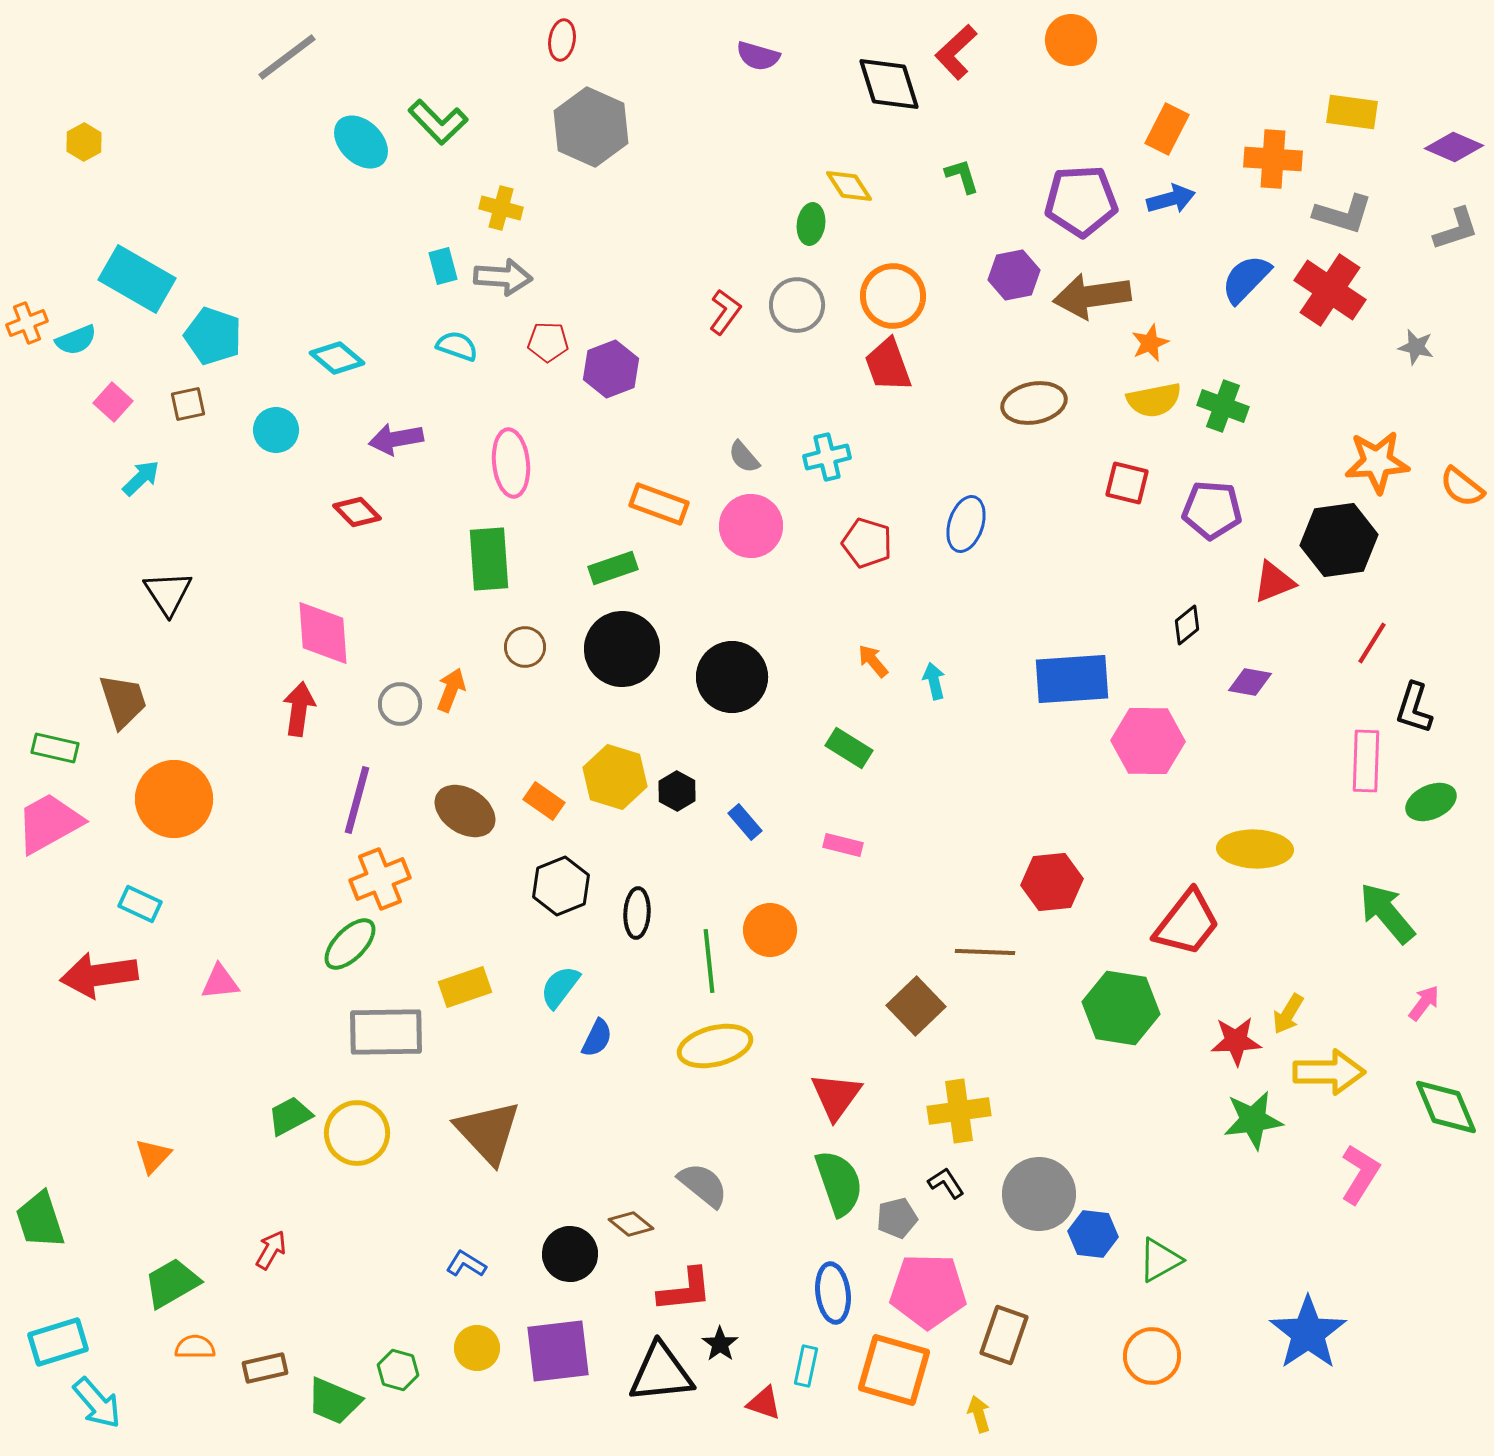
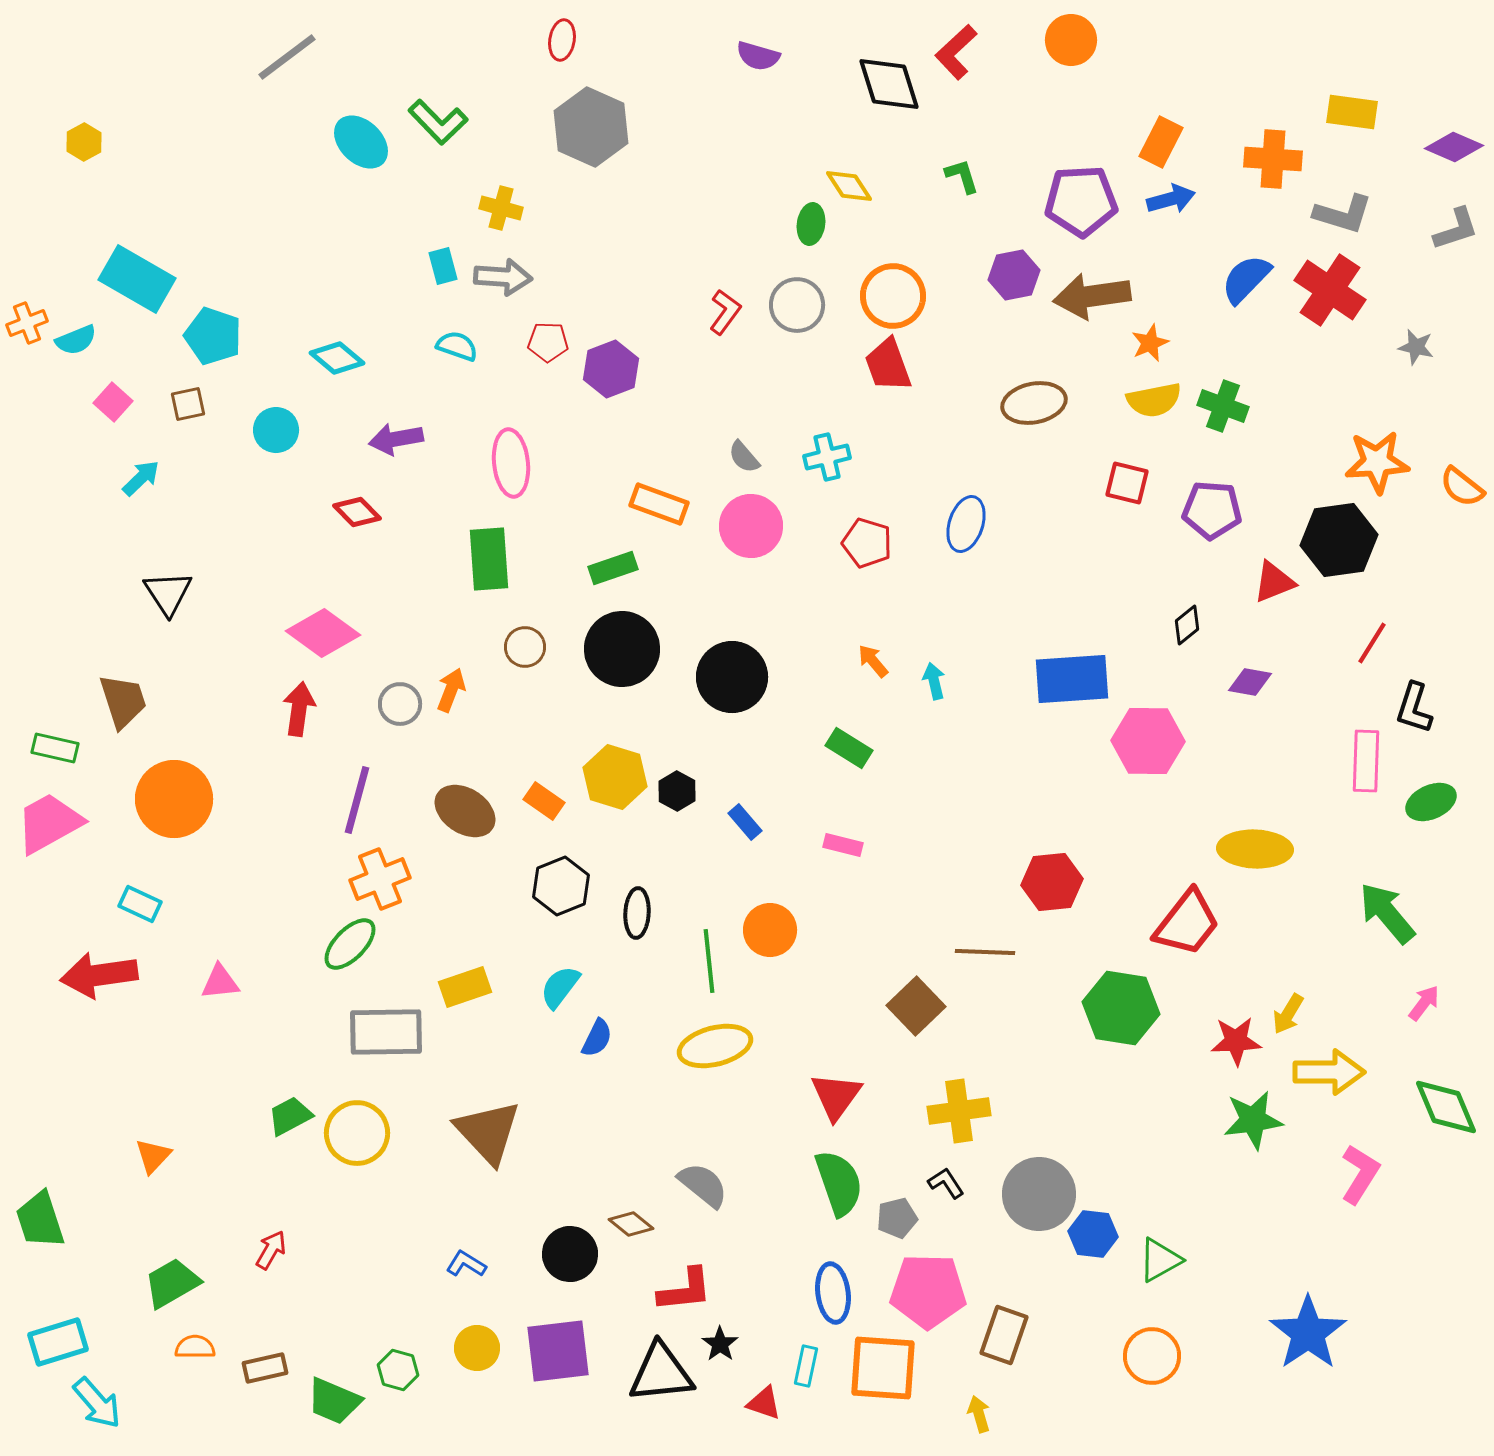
orange rectangle at (1167, 129): moved 6 px left, 13 px down
pink diamond at (323, 633): rotated 50 degrees counterclockwise
orange square at (894, 1370): moved 11 px left, 2 px up; rotated 12 degrees counterclockwise
